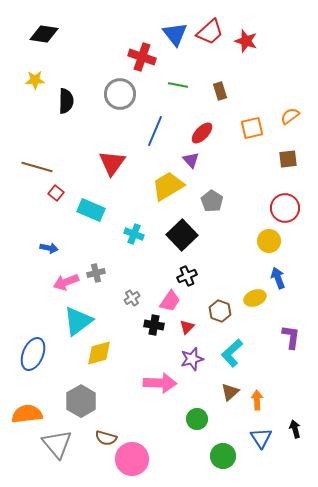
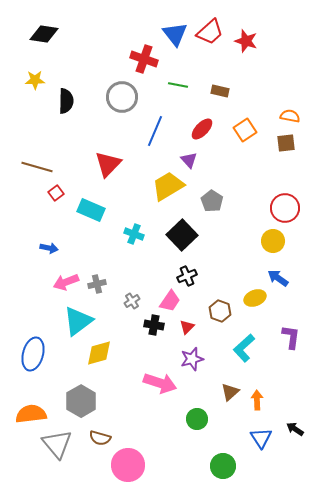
red cross at (142, 57): moved 2 px right, 2 px down
brown rectangle at (220, 91): rotated 60 degrees counterclockwise
gray circle at (120, 94): moved 2 px right, 3 px down
orange semicircle at (290, 116): rotated 48 degrees clockwise
orange square at (252, 128): moved 7 px left, 2 px down; rotated 20 degrees counterclockwise
red ellipse at (202, 133): moved 4 px up
brown square at (288, 159): moved 2 px left, 16 px up
purple triangle at (191, 160): moved 2 px left
red triangle at (112, 163): moved 4 px left, 1 px down; rotated 8 degrees clockwise
red square at (56, 193): rotated 14 degrees clockwise
yellow circle at (269, 241): moved 4 px right
gray cross at (96, 273): moved 1 px right, 11 px down
blue arrow at (278, 278): rotated 35 degrees counterclockwise
gray cross at (132, 298): moved 3 px down
cyan L-shape at (232, 353): moved 12 px right, 5 px up
blue ellipse at (33, 354): rotated 8 degrees counterclockwise
pink arrow at (160, 383): rotated 16 degrees clockwise
orange semicircle at (27, 414): moved 4 px right
black arrow at (295, 429): rotated 42 degrees counterclockwise
brown semicircle at (106, 438): moved 6 px left
green circle at (223, 456): moved 10 px down
pink circle at (132, 459): moved 4 px left, 6 px down
